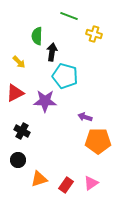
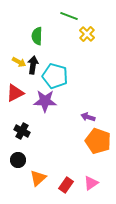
yellow cross: moved 7 px left; rotated 28 degrees clockwise
black arrow: moved 19 px left, 13 px down
yellow arrow: rotated 16 degrees counterclockwise
cyan pentagon: moved 10 px left
purple arrow: moved 3 px right
orange pentagon: rotated 20 degrees clockwise
orange triangle: moved 1 px left, 1 px up; rotated 24 degrees counterclockwise
